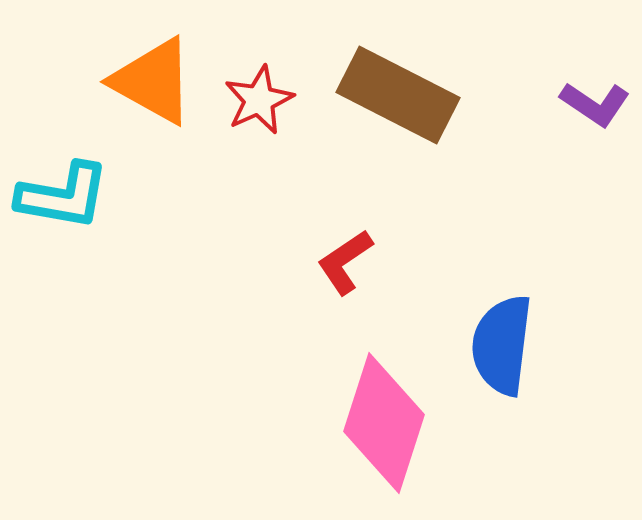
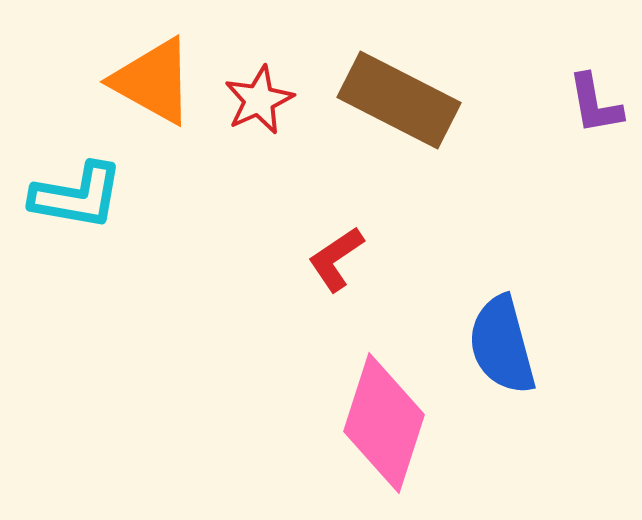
brown rectangle: moved 1 px right, 5 px down
purple L-shape: rotated 46 degrees clockwise
cyan L-shape: moved 14 px right
red L-shape: moved 9 px left, 3 px up
blue semicircle: rotated 22 degrees counterclockwise
